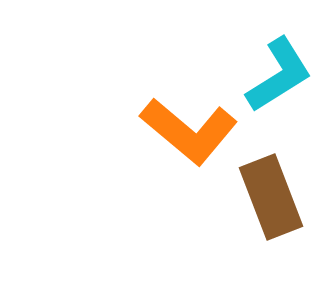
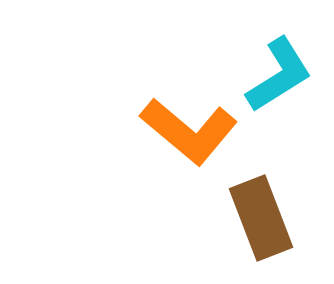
brown rectangle: moved 10 px left, 21 px down
